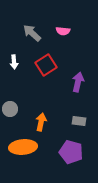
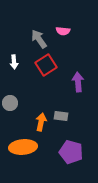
gray arrow: moved 7 px right, 6 px down; rotated 12 degrees clockwise
purple arrow: rotated 18 degrees counterclockwise
gray circle: moved 6 px up
gray rectangle: moved 18 px left, 5 px up
